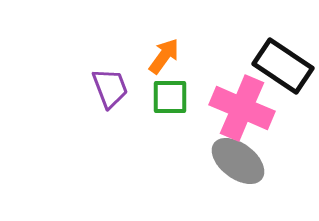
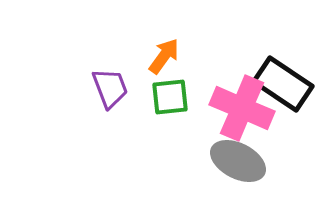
black rectangle: moved 18 px down
green square: rotated 6 degrees counterclockwise
gray ellipse: rotated 10 degrees counterclockwise
